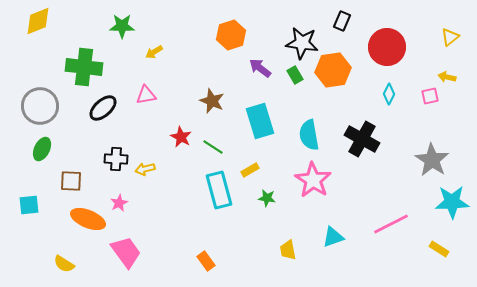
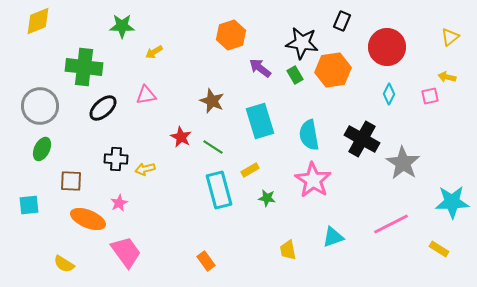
gray star at (432, 160): moved 29 px left, 3 px down
